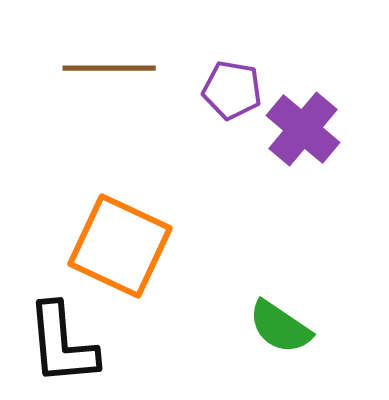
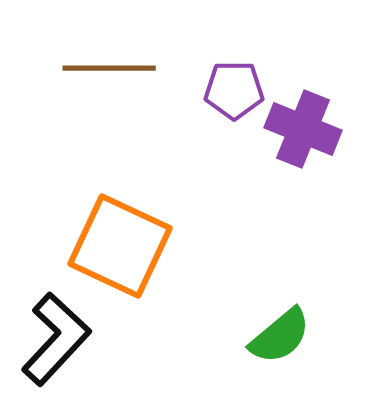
purple pentagon: moved 2 px right; rotated 10 degrees counterclockwise
purple cross: rotated 18 degrees counterclockwise
green semicircle: moved 9 px down; rotated 74 degrees counterclockwise
black L-shape: moved 6 px left, 5 px up; rotated 132 degrees counterclockwise
